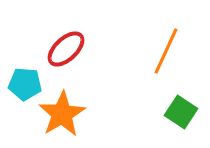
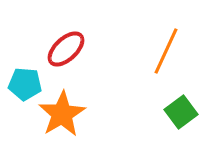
green square: rotated 20 degrees clockwise
